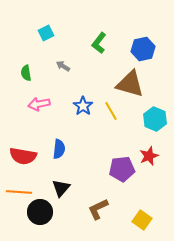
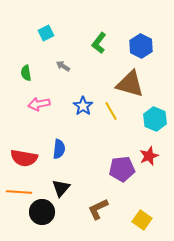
blue hexagon: moved 2 px left, 3 px up; rotated 20 degrees counterclockwise
red semicircle: moved 1 px right, 2 px down
black circle: moved 2 px right
